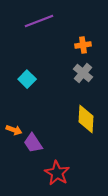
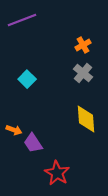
purple line: moved 17 px left, 1 px up
orange cross: rotated 21 degrees counterclockwise
yellow diamond: rotated 8 degrees counterclockwise
